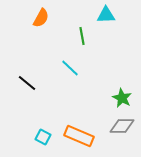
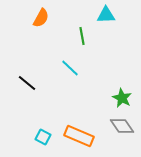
gray diamond: rotated 55 degrees clockwise
